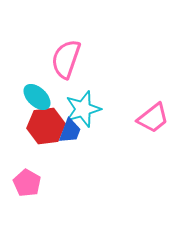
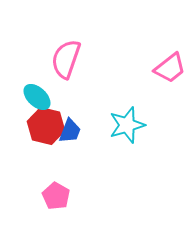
cyan star: moved 44 px right, 16 px down
pink trapezoid: moved 17 px right, 50 px up
red hexagon: rotated 21 degrees clockwise
pink pentagon: moved 29 px right, 13 px down
